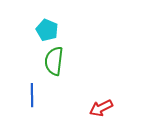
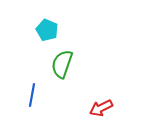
green semicircle: moved 8 px right, 3 px down; rotated 12 degrees clockwise
blue line: rotated 10 degrees clockwise
